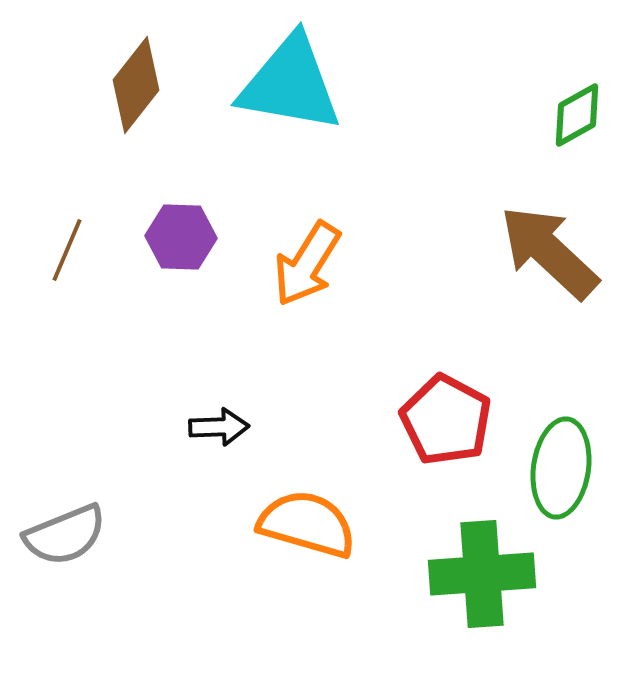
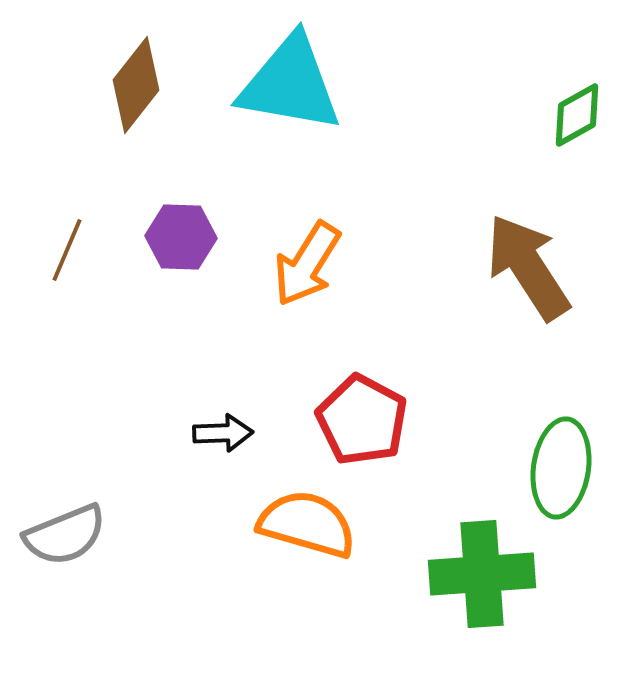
brown arrow: moved 21 px left, 15 px down; rotated 14 degrees clockwise
red pentagon: moved 84 px left
black arrow: moved 4 px right, 6 px down
